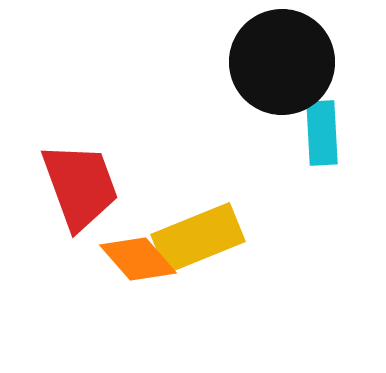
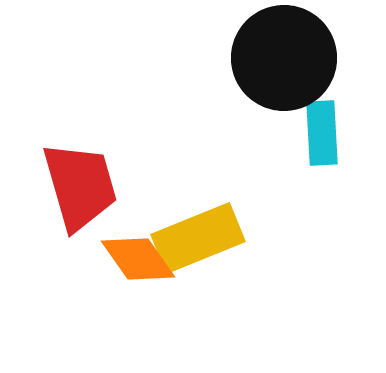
black circle: moved 2 px right, 4 px up
red trapezoid: rotated 4 degrees clockwise
orange diamond: rotated 6 degrees clockwise
